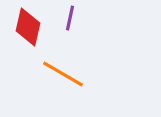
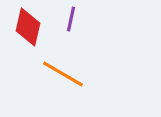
purple line: moved 1 px right, 1 px down
